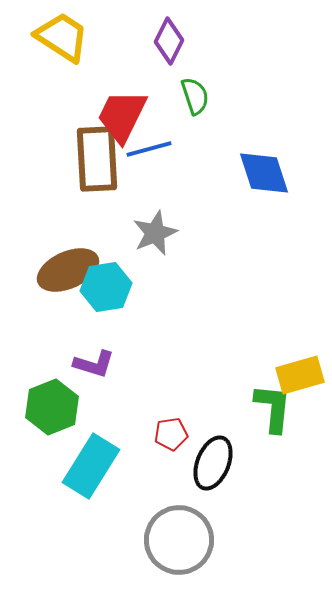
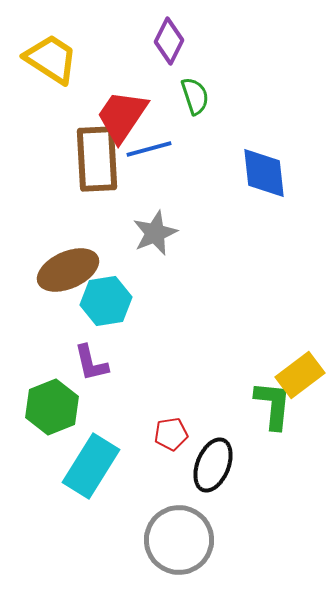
yellow trapezoid: moved 11 px left, 22 px down
red trapezoid: rotated 8 degrees clockwise
blue diamond: rotated 12 degrees clockwise
cyan hexagon: moved 14 px down
purple L-shape: moved 3 px left, 1 px up; rotated 60 degrees clockwise
yellow rectangle: rotated 21 degrees counterclockwise
green L-shape: moved 3 px up
black ellipse: moved 2 px down
